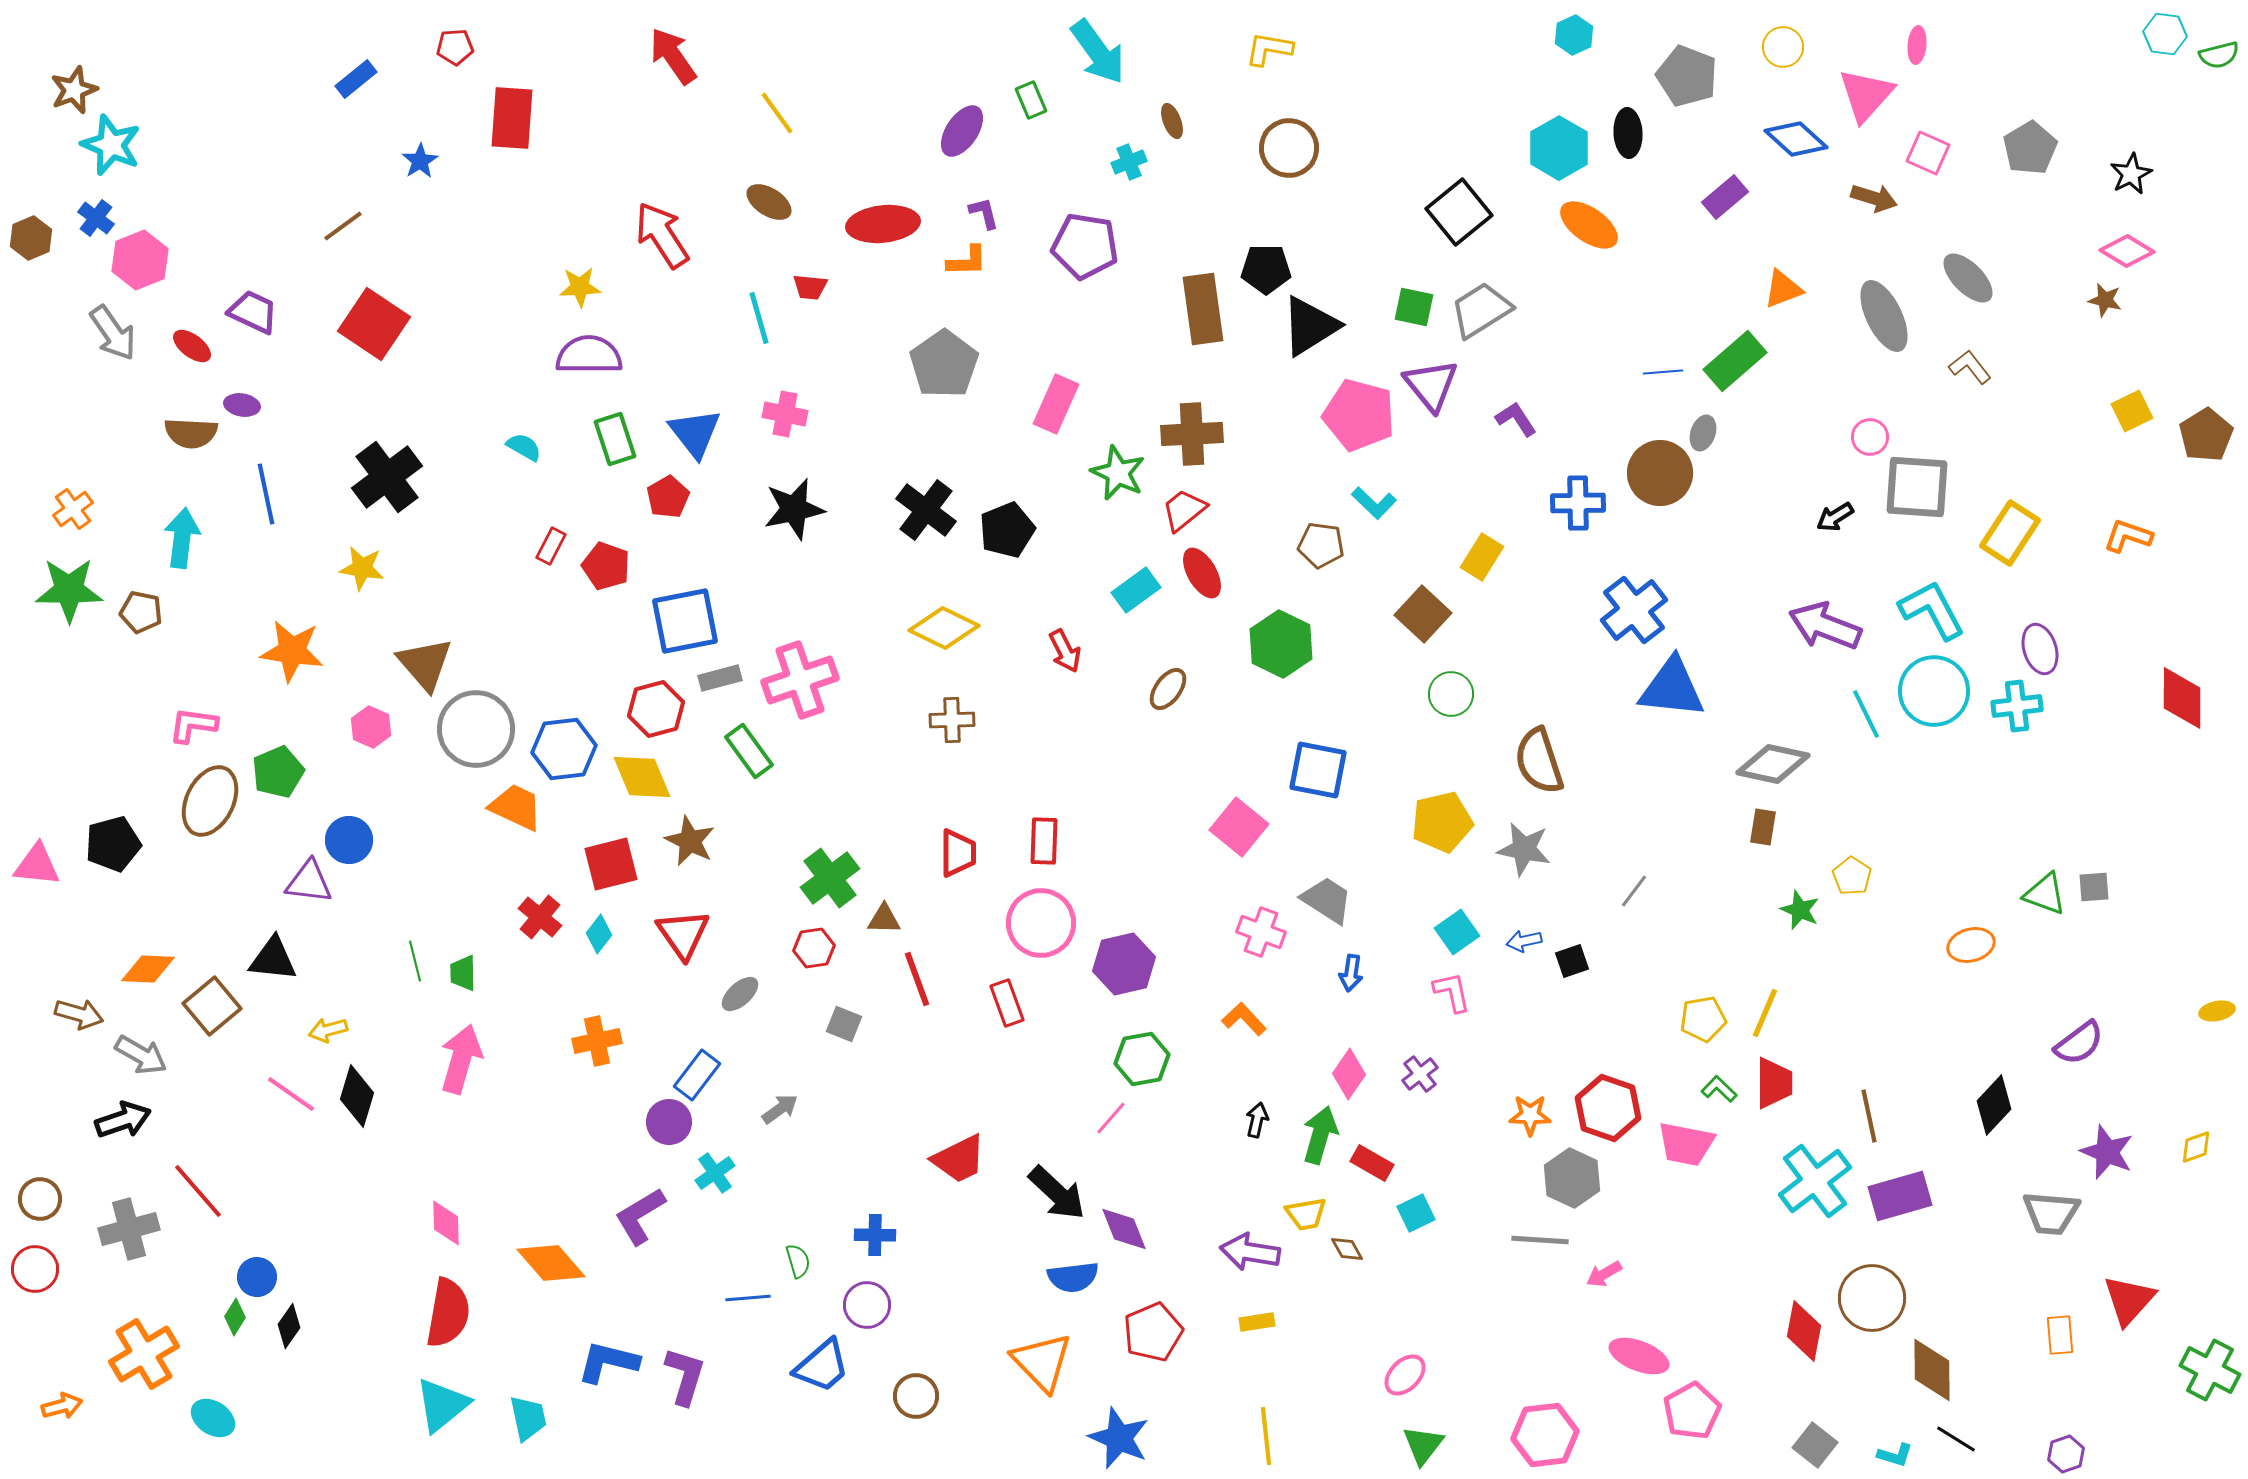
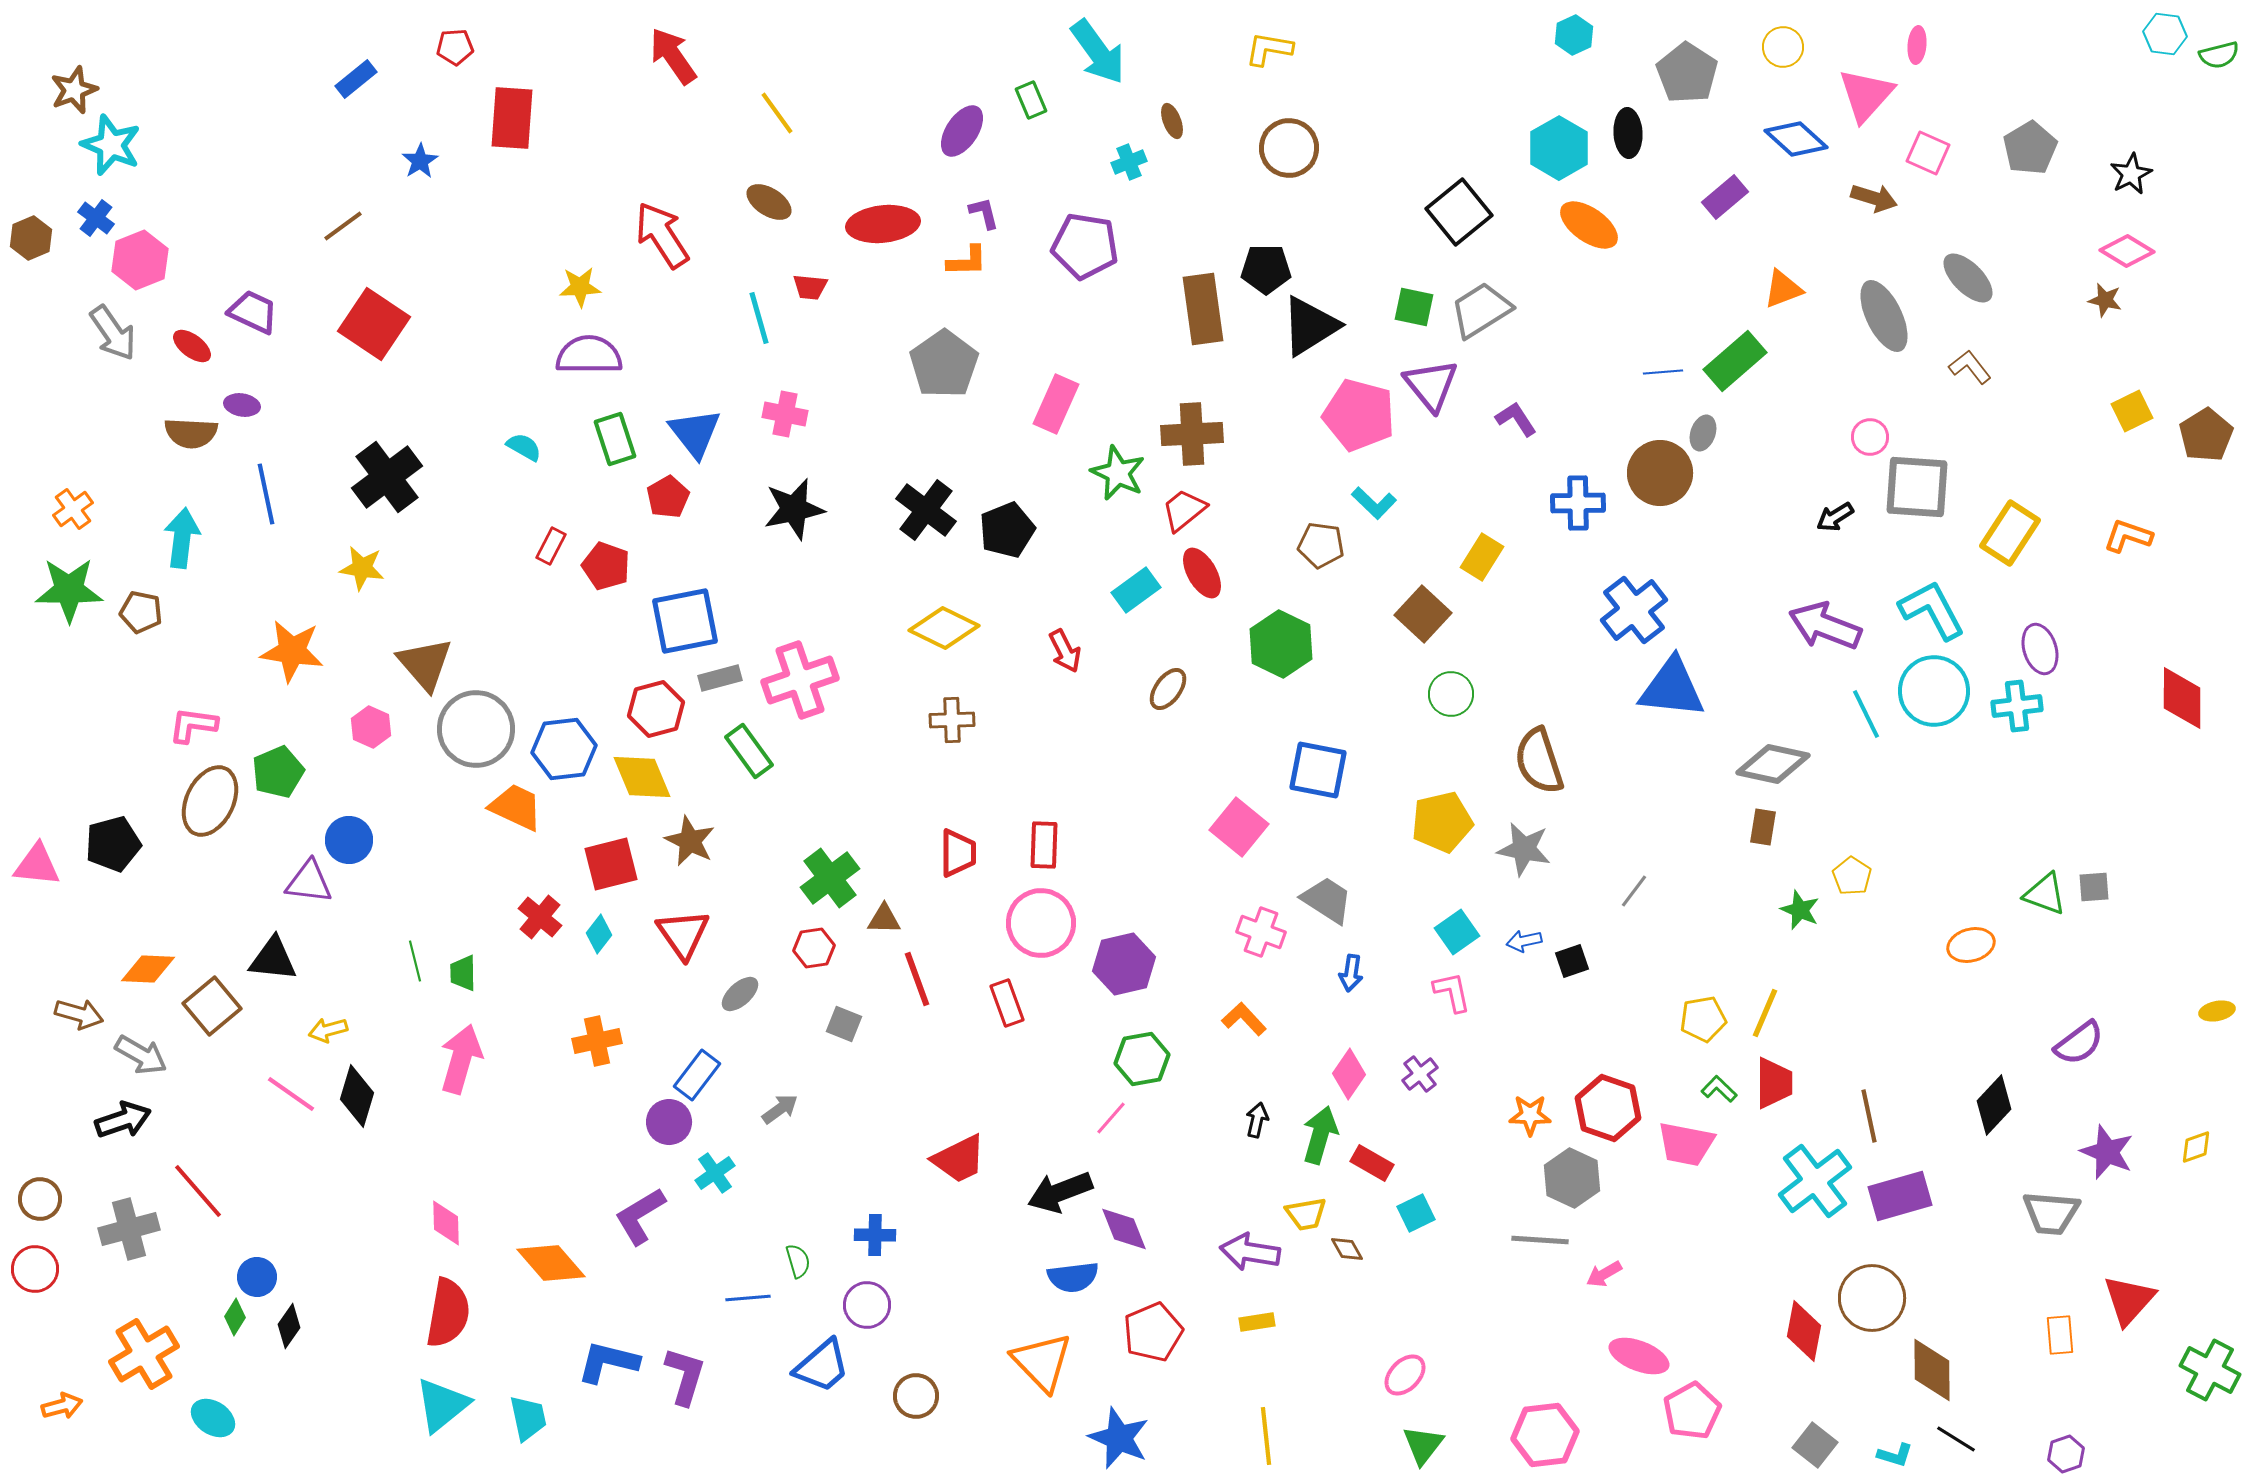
gray pentagon at (1687, 76): moved 3 px up; rotated 12 degrees clockwise
red rectangle at (1044, 841): moved 4 px down
black arrow at (1057, 1193): moved 3 px right, 1 px up; rotated 116 degrees clockwise
